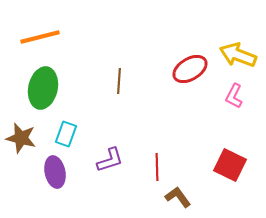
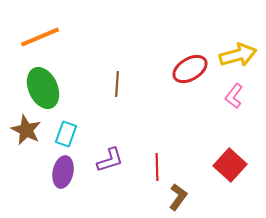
orange line: rotated 9 degrees counterclockwise
yellow arrow: rotated 144 degrees clockwise
brown line: moved 2 px left, 3 px down
green ellipse: rotated 36 degrees counterclockwise
pink L-shape: rotated 10 degrees clockwise
brown star: moved 5 px right, 8 px up; rotated 12 degrees clockwise
red square: rotated 16 degrees clockwise
purple ellipse: moved 8 px right; rotated 24 degrees clockwise
brown L-shape: rotated 72 degrees clockwise
